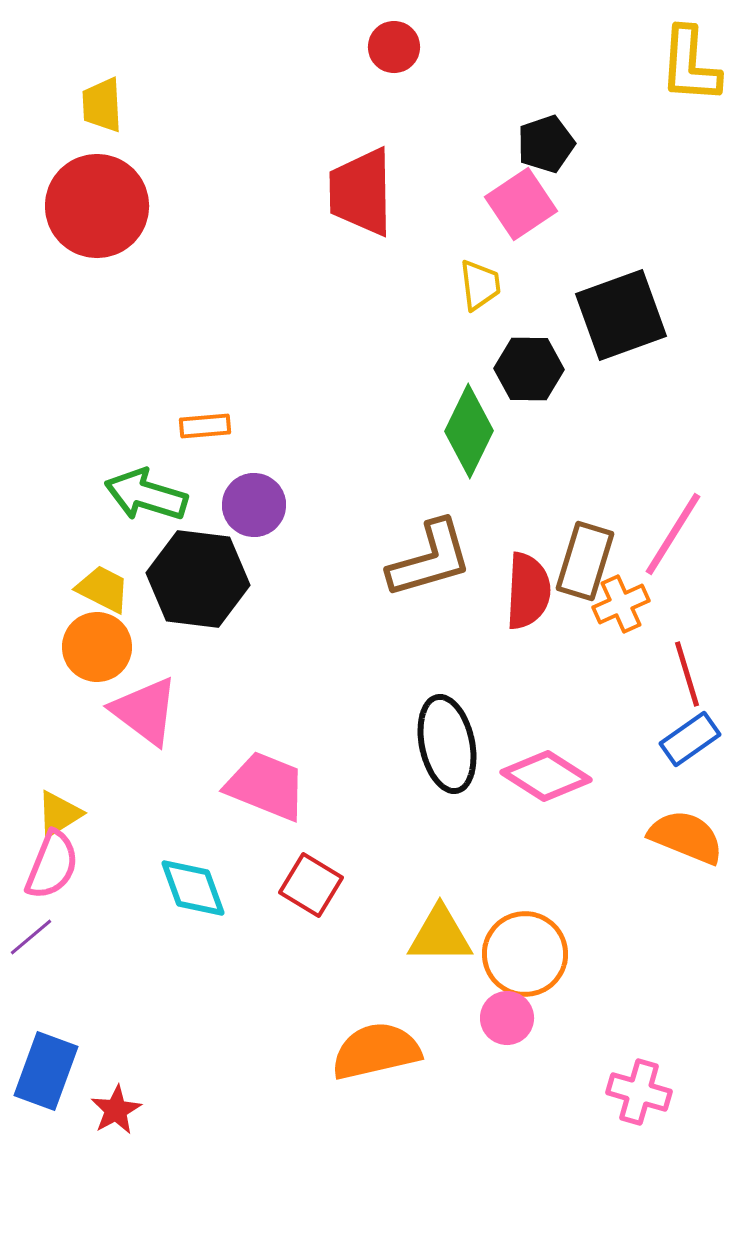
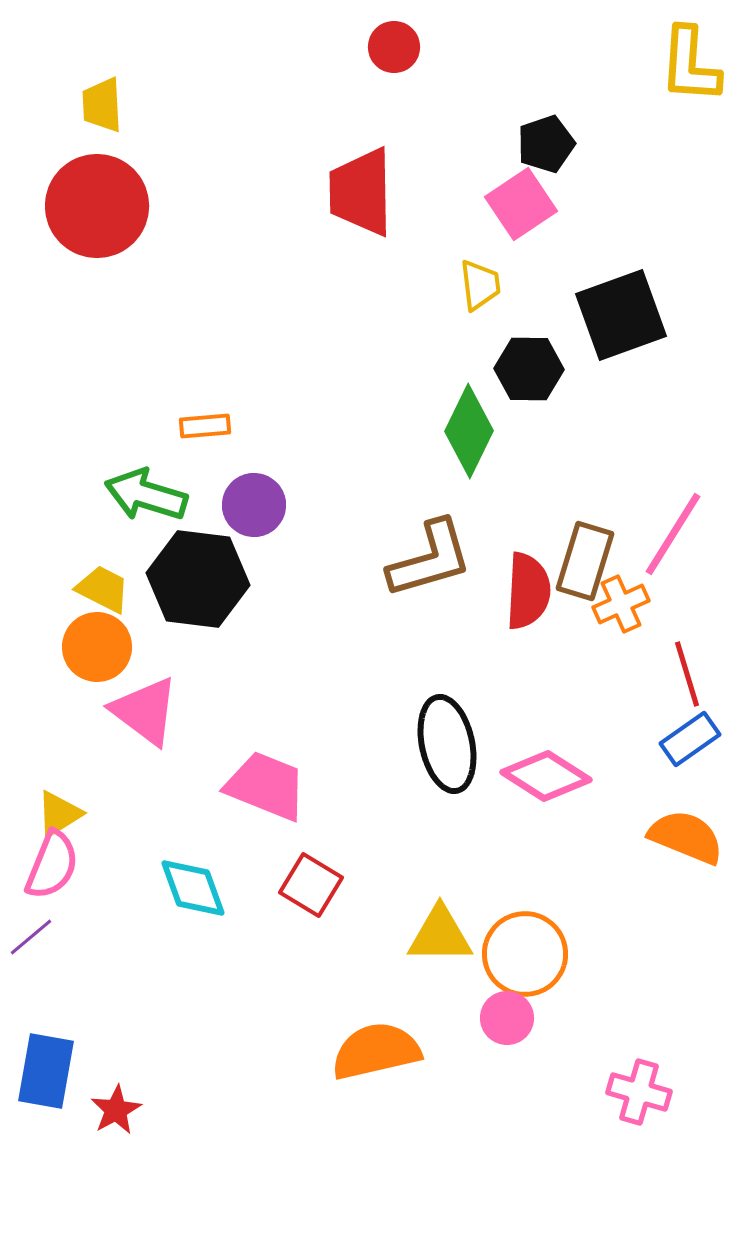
blue rectangle at (46, 1071): rotated 10 degrees counterclockwise
